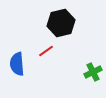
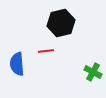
red line: rotated 28 degrees clockwise
green cross: rotated 36 degrees counterclockwise
